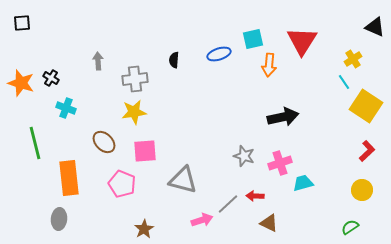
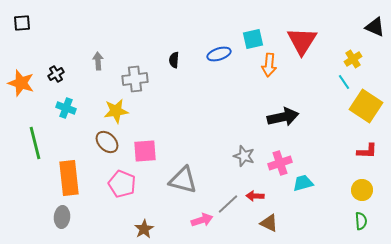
black cross: moved 5 px right, 4 px up; rotated 28 degrees clockwise
yellow star: moved 18 px left, 1 px up
brown ellipse: moved 3 px right
red L-shape: rotated 45 degrees clockwise
gray ellipse: moved 3 px right, 2 px up
green semicircle: moved 11 px right, 6 px up; rotated 120 degrees clockwise
